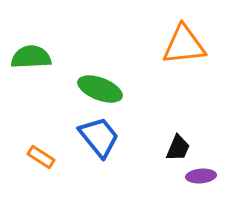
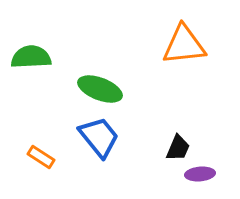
purple ellipse: moved 1 px left, 2 px up
